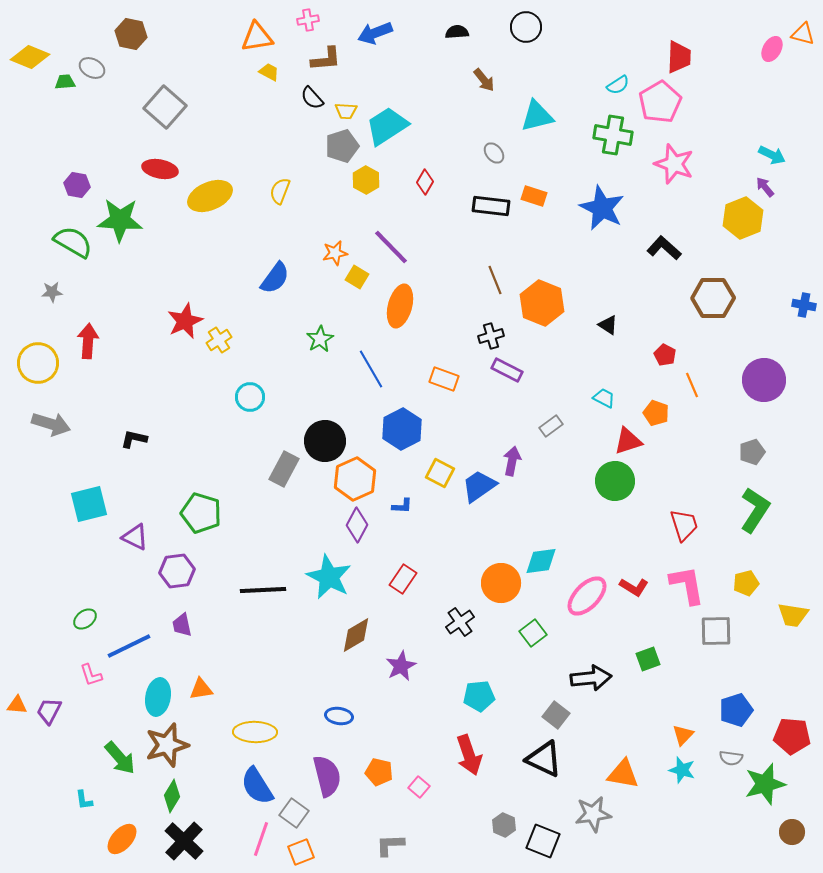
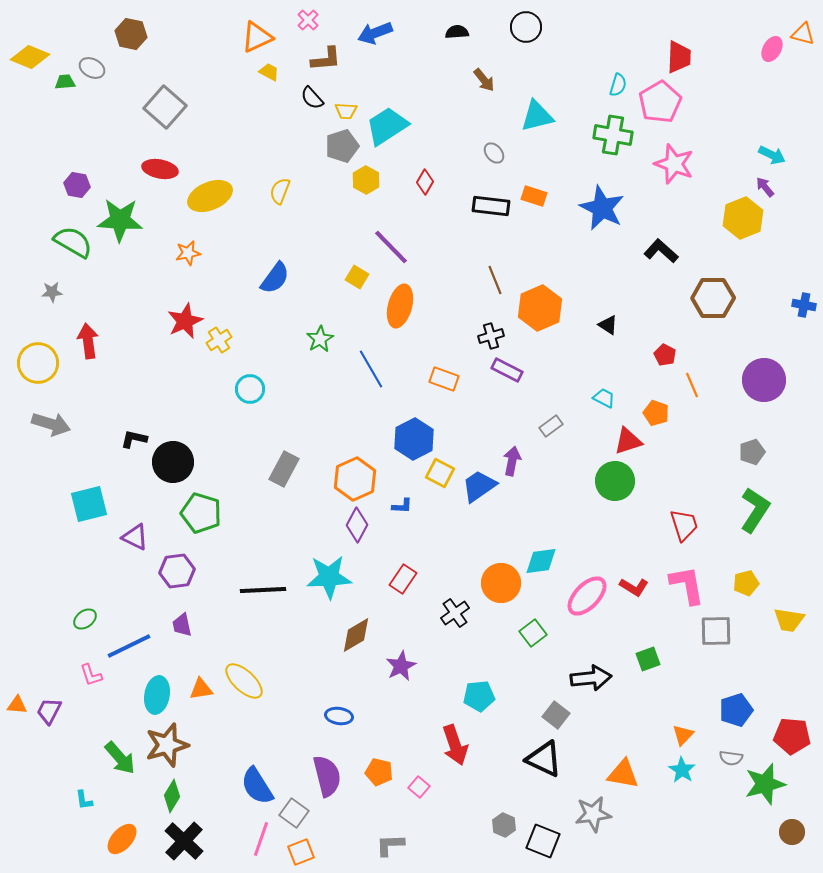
pink cross at (308, 20): rotated 35 degrees counterclockwise
orange triangle at (257, 37): rotated 16 degrees counterclockwise
cyan semicircle at (618, 85): rotated 40 degrees counterclockwise
black L-shape at (664, 248): moved 3 px left, 3 px down
orange star at (335, 253): moved 147 px left
orange hexagon at (542, 303): moved 2 px left, 5 px down; rotated 15 degrees clockwise
red arrow at (88, 341): rotated 12 degrees counterclockwise
cyan circle at (250, 397): moved 8 px up
blue hexagon at (402, 429): moved 12 px right, 10 px down
black circle at (325, 441): moved 152 px left, 21 px down
cyan star at (329, 577): rotated 30 degrees counterclockwise
yellow trapezoid at (793, 615): moved 4 px left, 5 px down
black cross at (460, 622): moved 5 px left, 9 px up
cyan ellipse at (158, 697): moved 1 px left, 2 px up
yellow ellipse at (255, 732): moved 11 px left, 51 px up; rotated 42 degrees clockwise
red arrow at (469, 755): moved 14 px left, 10 px up
cyan star at (682, 770): rotated 16 degrees clockwise
